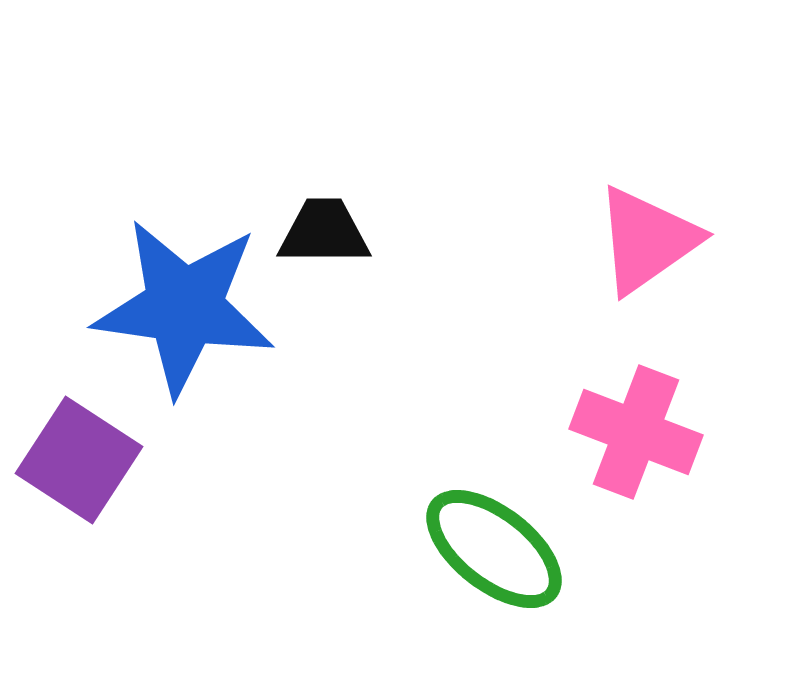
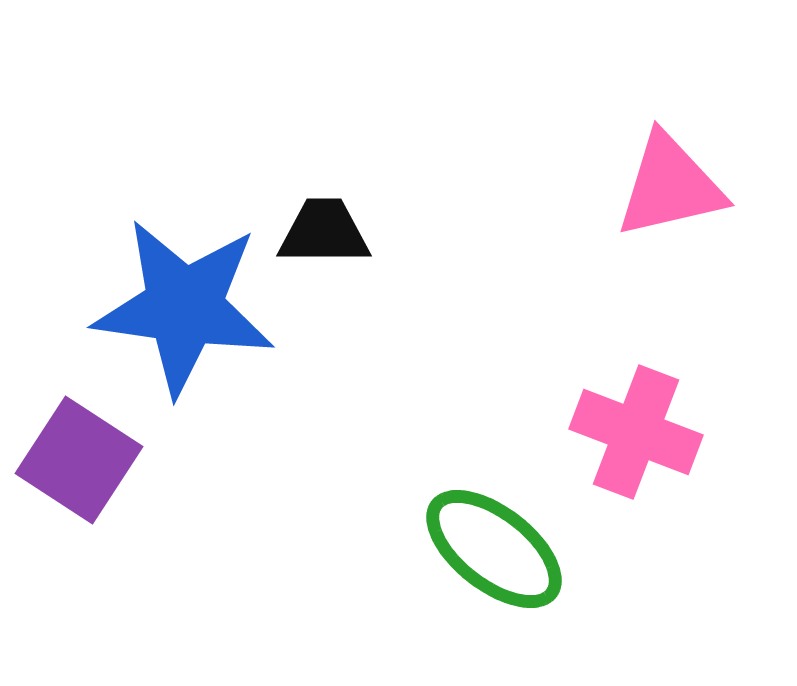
pink triangle: moved 23 px right, 54 px up; rotated 22 degrees clockwise
